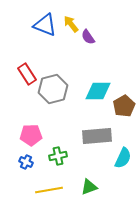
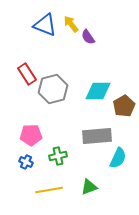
cyan semicircle: moved 5 px left
